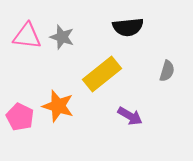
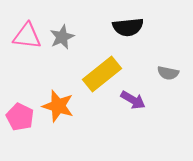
gray star: rotated 30 degrees clockwise
gray semicircle: moved 1 px right, 2 px down; rotated 85 degrees clockwise
purple arrow: moved 3 px right, 16 px up
